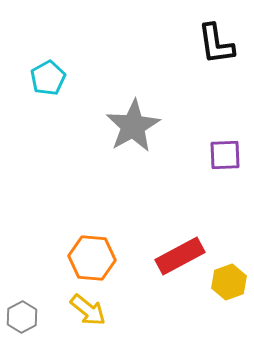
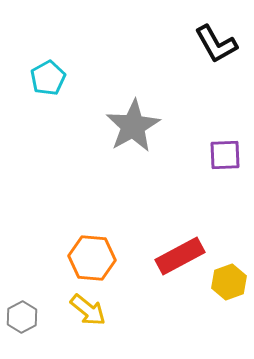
black L-shape: rotated 21 degrees counterclockwise
